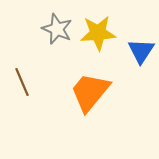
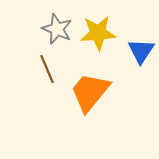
brown line: moved 25 px right, 13 px up
